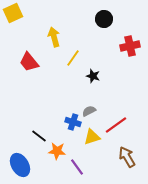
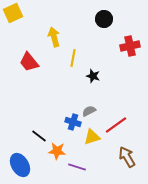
yellow line: rotated 24 degrees counterclockwise
purple line: rotated 36 degrees counterclockwise
